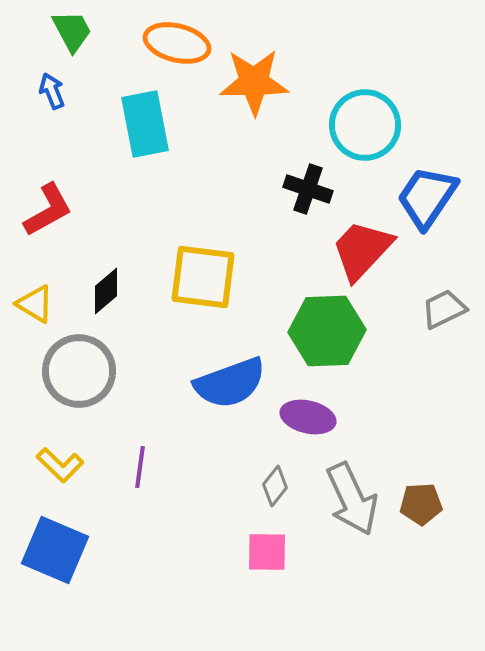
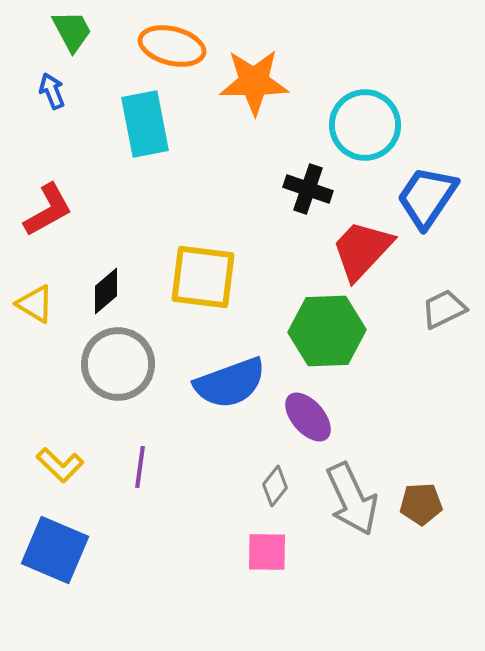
orange ellipse: moved 5 px left, 3 px down
gray circle: moved 39 px right, 7 px up
purple ellipse: rotated 36 degrees clockwise
